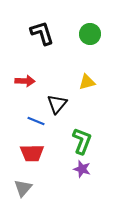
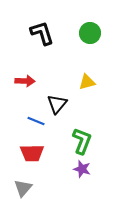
green circle: moved 1 px up
